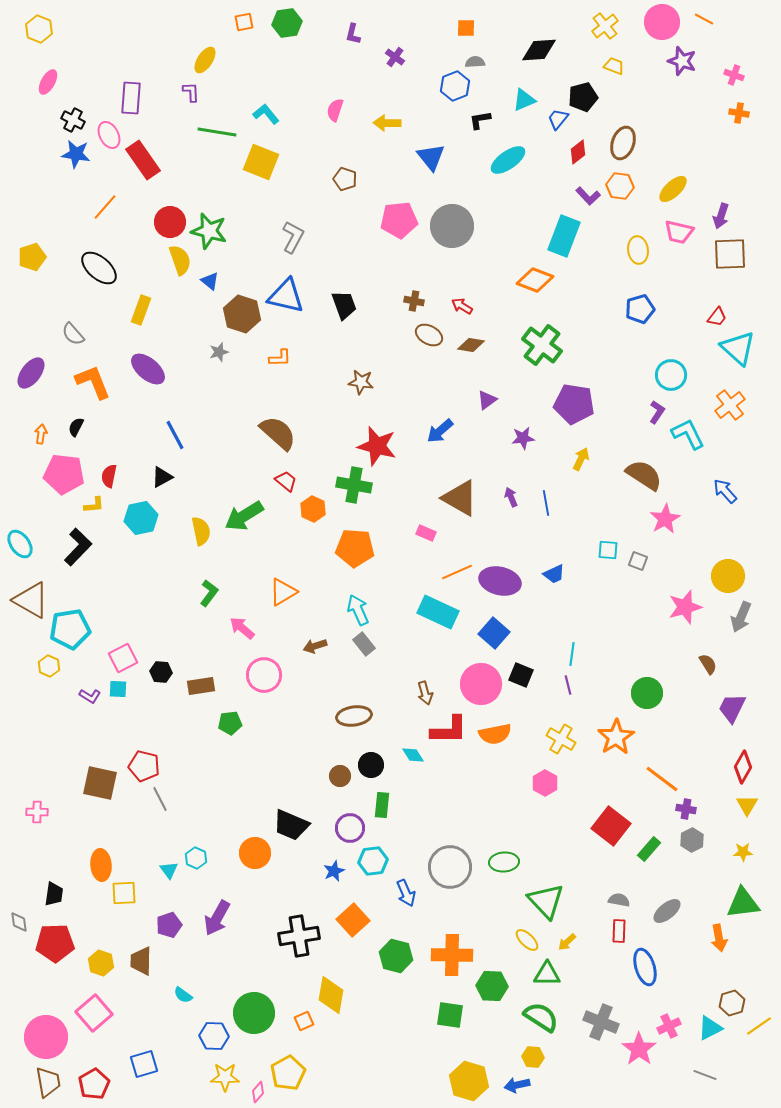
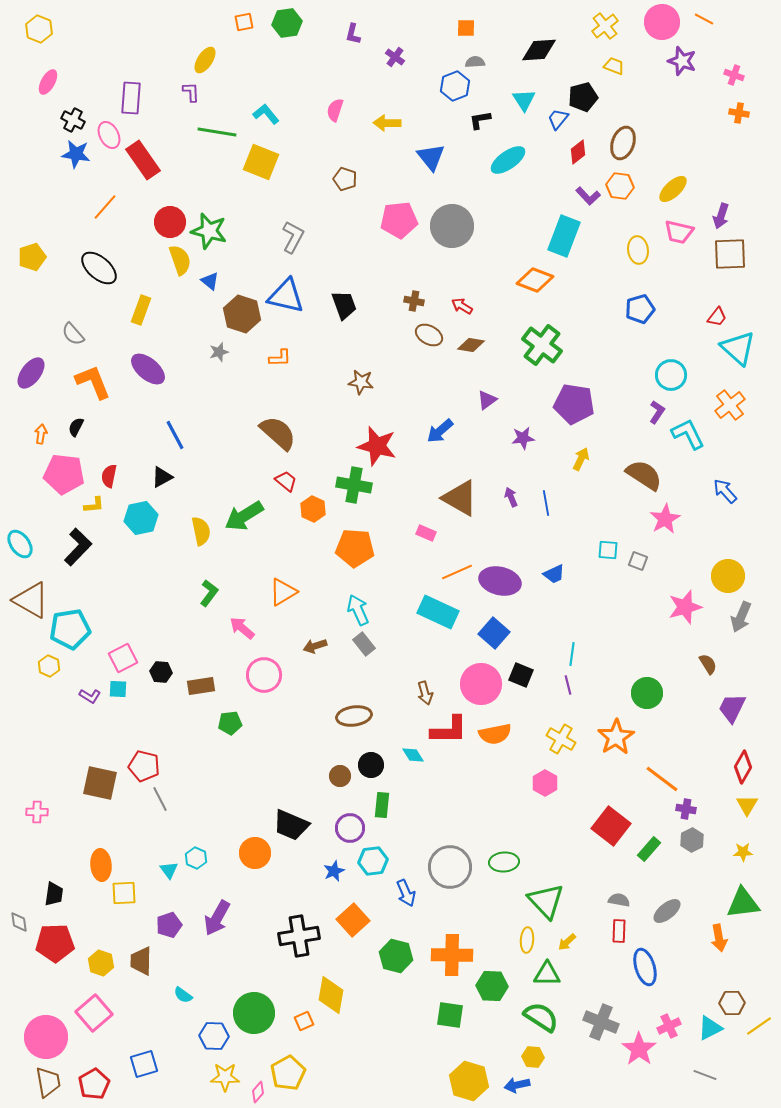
cyan triangle at (524, 100): rotated 40 degrees counterclockwise
yellow ellipse at (527, 940): rotated 50 degrees clockwise
brown hexagon at (732, 1003): rotated 15 degrees clockwise
